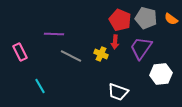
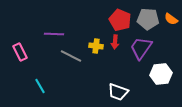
gray pentagon: moved 2 px right, 1 px down; rotated 10 degrees counterclockwise
yellow cross: moved 5 px left, 8 px up; rotated 16 degrees counterclockwise
